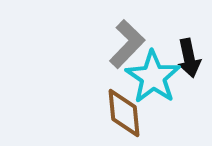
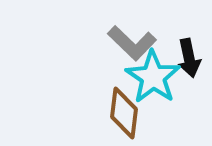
gray L-shape: moved 5 px right, 1 px up; rotated 90 degrees clockwise
brown diamond: rotated 12 degrees clockwise
